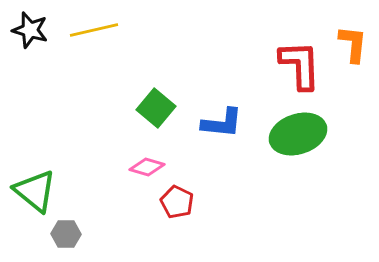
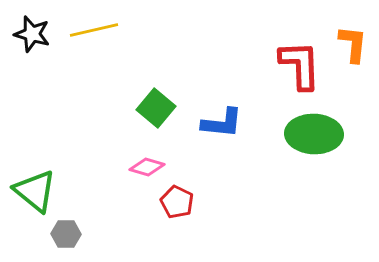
black star: moved 2 px right, 4 px down
green ellipse: moved 16 px right; rotated 20 degrees clockwise
